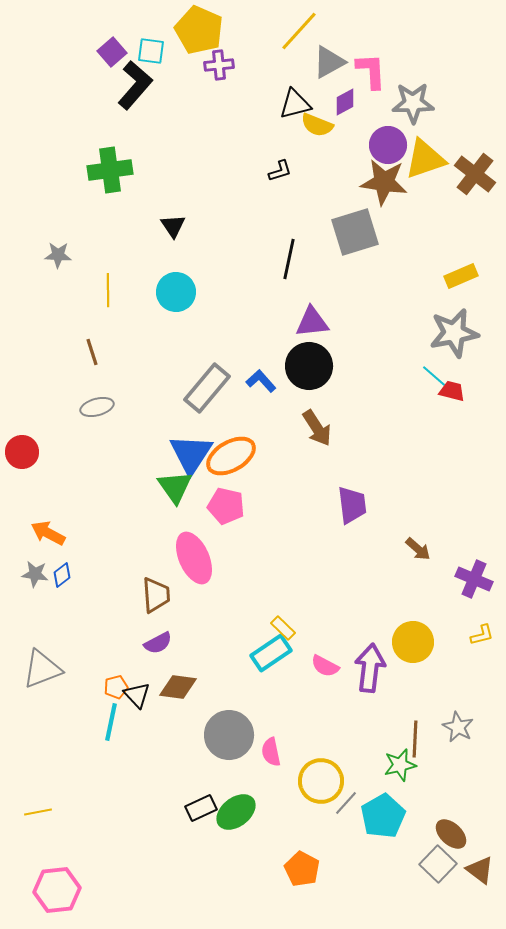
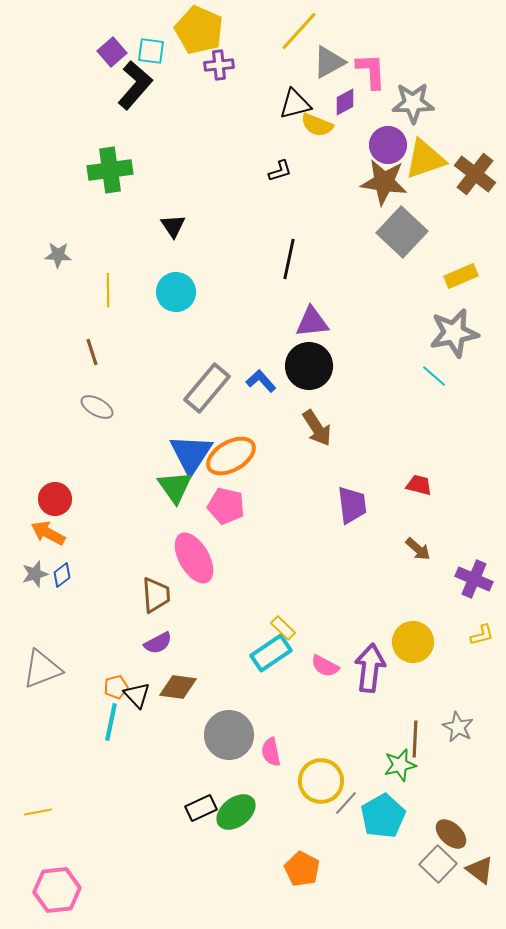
gray square at (355, 232): moved 47 px right; rotated 30 degrees counterclockwise
red trapezoid at (452, 391): moved 33 px left, 94 px down
gray ellipse at (97, 407): rotated 44 degrees clockwise
red circle at (22, 452): moved 33 px right, 47 px down
pink ellipse at (194, 558): rotated 6 degrees counterclockwise
gray star at (35, 574): rotated 24 degrees counterclockwise
